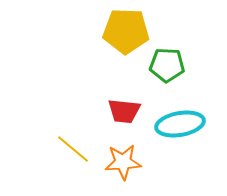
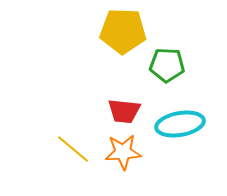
yellow pentagon: moved 3 px left
orange star: moved 10 px up
